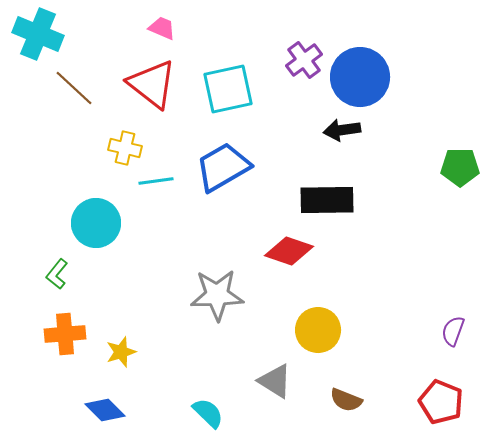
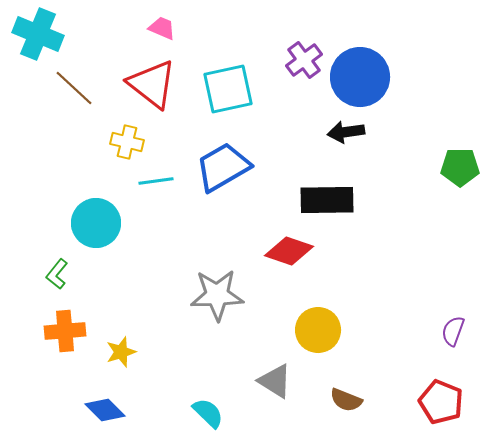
black arrow: moved 4 px right, 2 px down
yellow cross: moved 2 px right, 6 px up
orange cross: moved 3 px up
